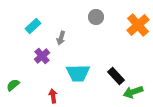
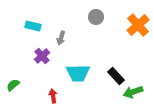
cyan rectangle: rotated 56 degrees clockwise
